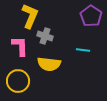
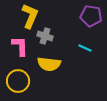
purple pentagon: rotated 25 degrees counterclockwise
cyan line: moved 2 px right, 2 px up; rotated 16 degrees clockwise
